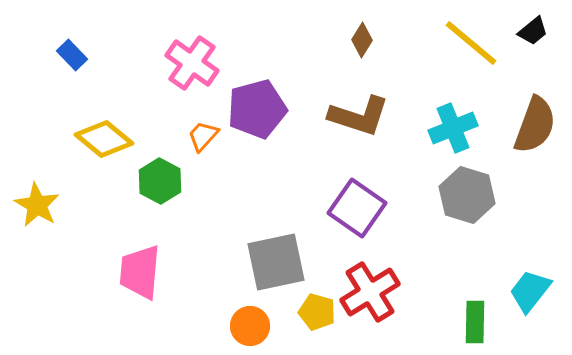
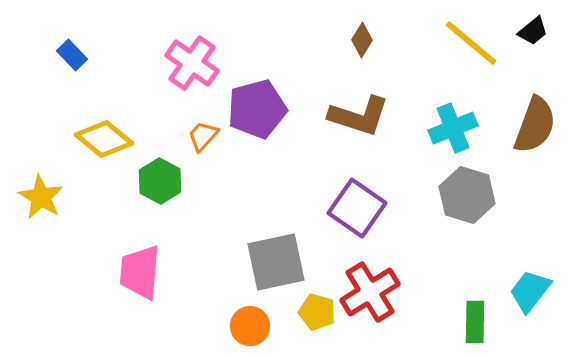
yellow star: moved 4 px right, 8 px up
